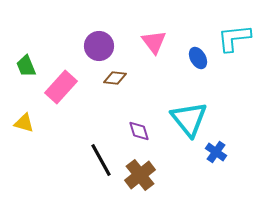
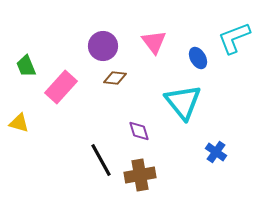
cyan L-shape: rotated 15 degrees counterclockwise
purple circle: moved 4 px right
cyan triangle: moved 6 px left, 17 px up
yellow triangle: moved 5 px left
brown cross: rotated 28 degrees clockwise
